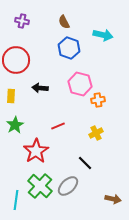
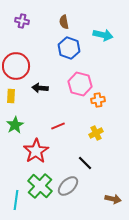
brown semicircle: rotated 16 degrees clockwise
red circle: moved 6 px down
